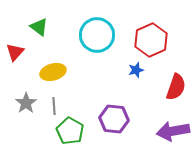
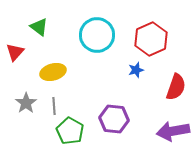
red hexagon: moved 1 px up
